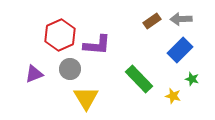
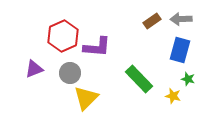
red hexagon: moved 3 px right, 1 px down
purple L-shape: moved 2 px down
blue rectangle: rotated 30 degrees counterclockwise
gray circle: moved 4 px down
purple triangle: moved 5 px up
green star: moved 4 px left
yellow triangle: rotated 16 degrees clockwise
